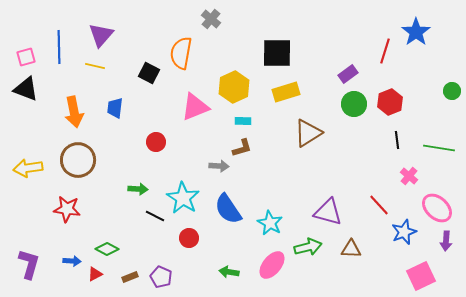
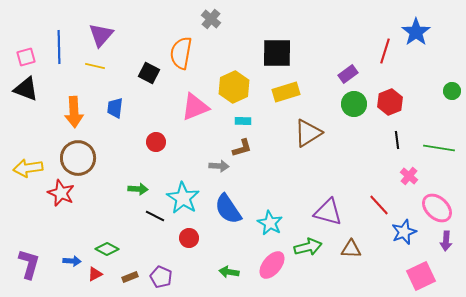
orange arrow at (74, 112): rotated 8 degrees clockwise
brown circle at (78, 160): moved 2 px up
red star at (67, 209): moved 6 px left, 16 px up; rotated 16 degrees clockwise
